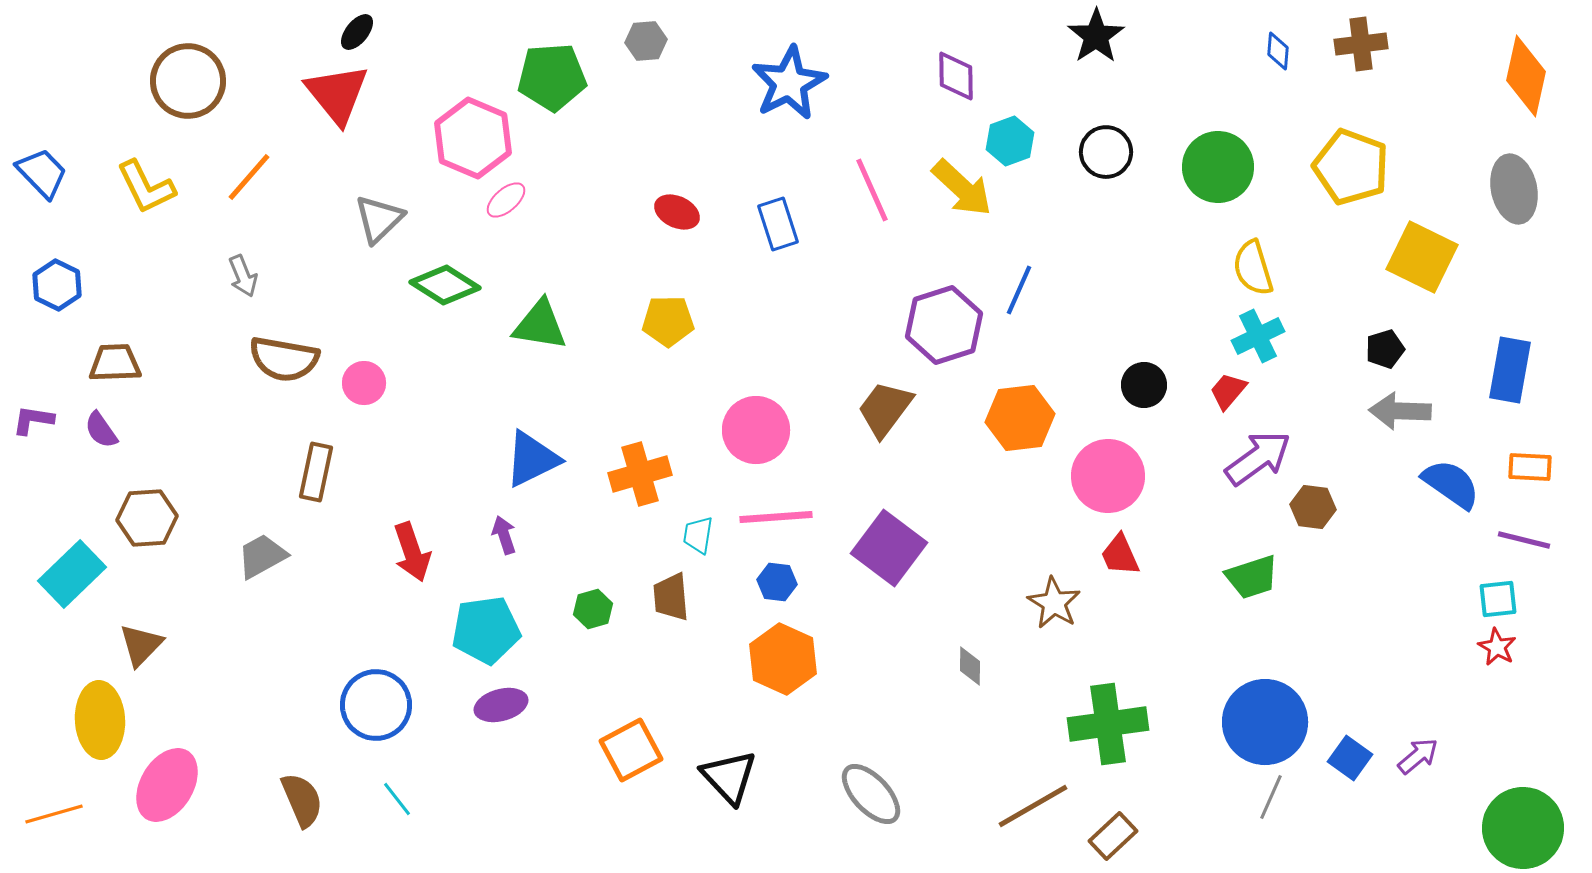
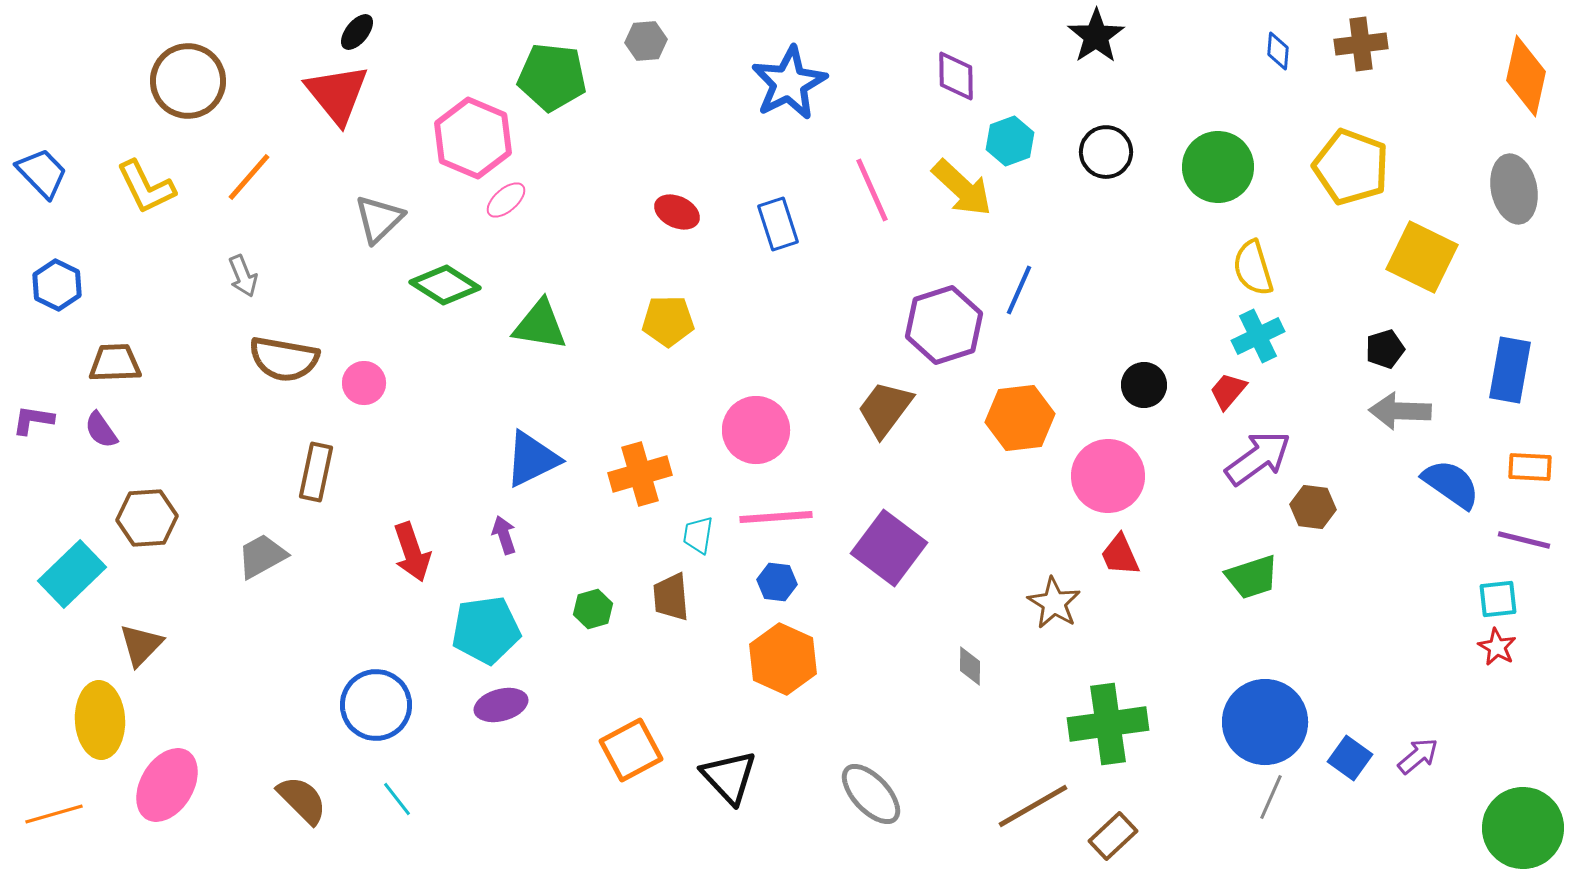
green pentagon at (552, 77): rotated 10 degrees clockwise
brown semicircle at (302, 800): rotated 22 degrees counterclockwise
